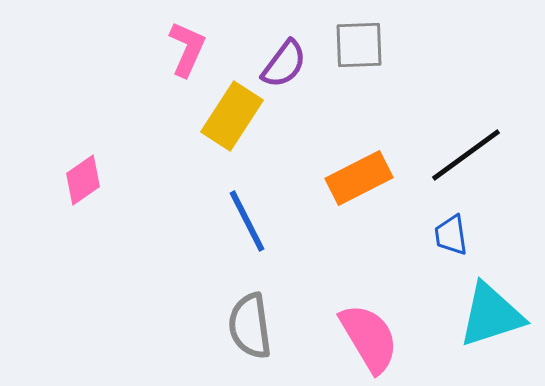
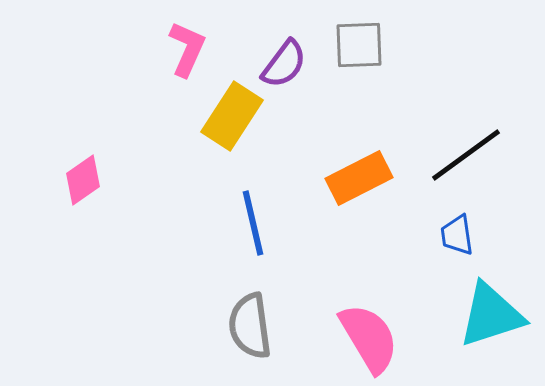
blue line: moved 6 px right, 2 px down; rotated 14 degrees clockwise
blue trapezoid: moved 6 px right
